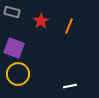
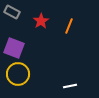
gray rectangle: rotated 14 degrees clockwise
